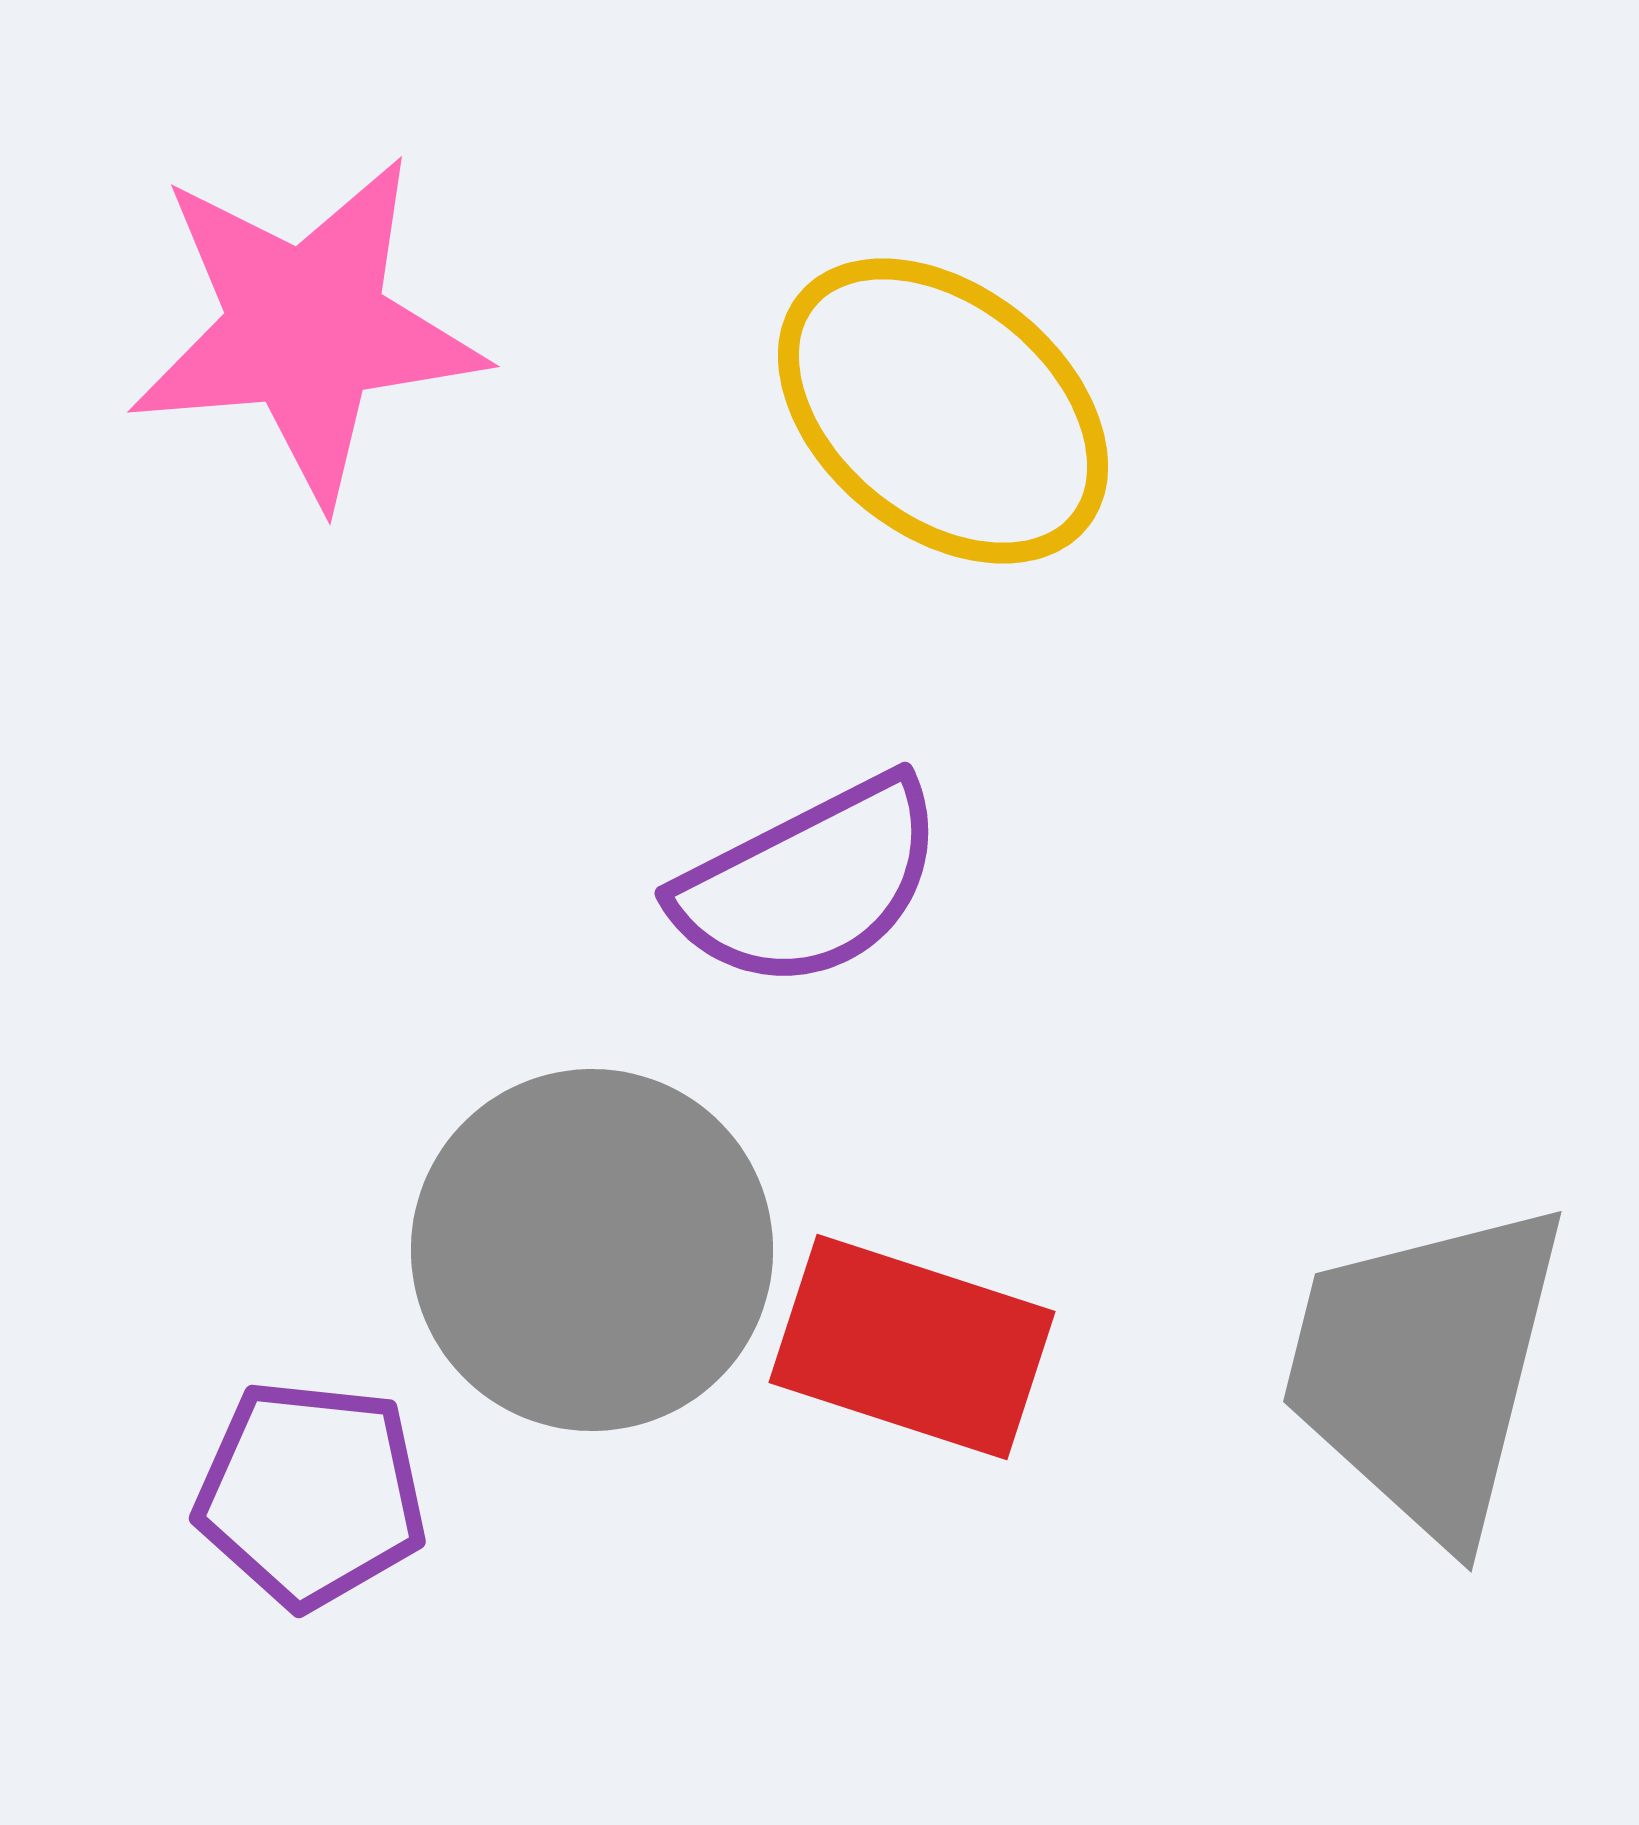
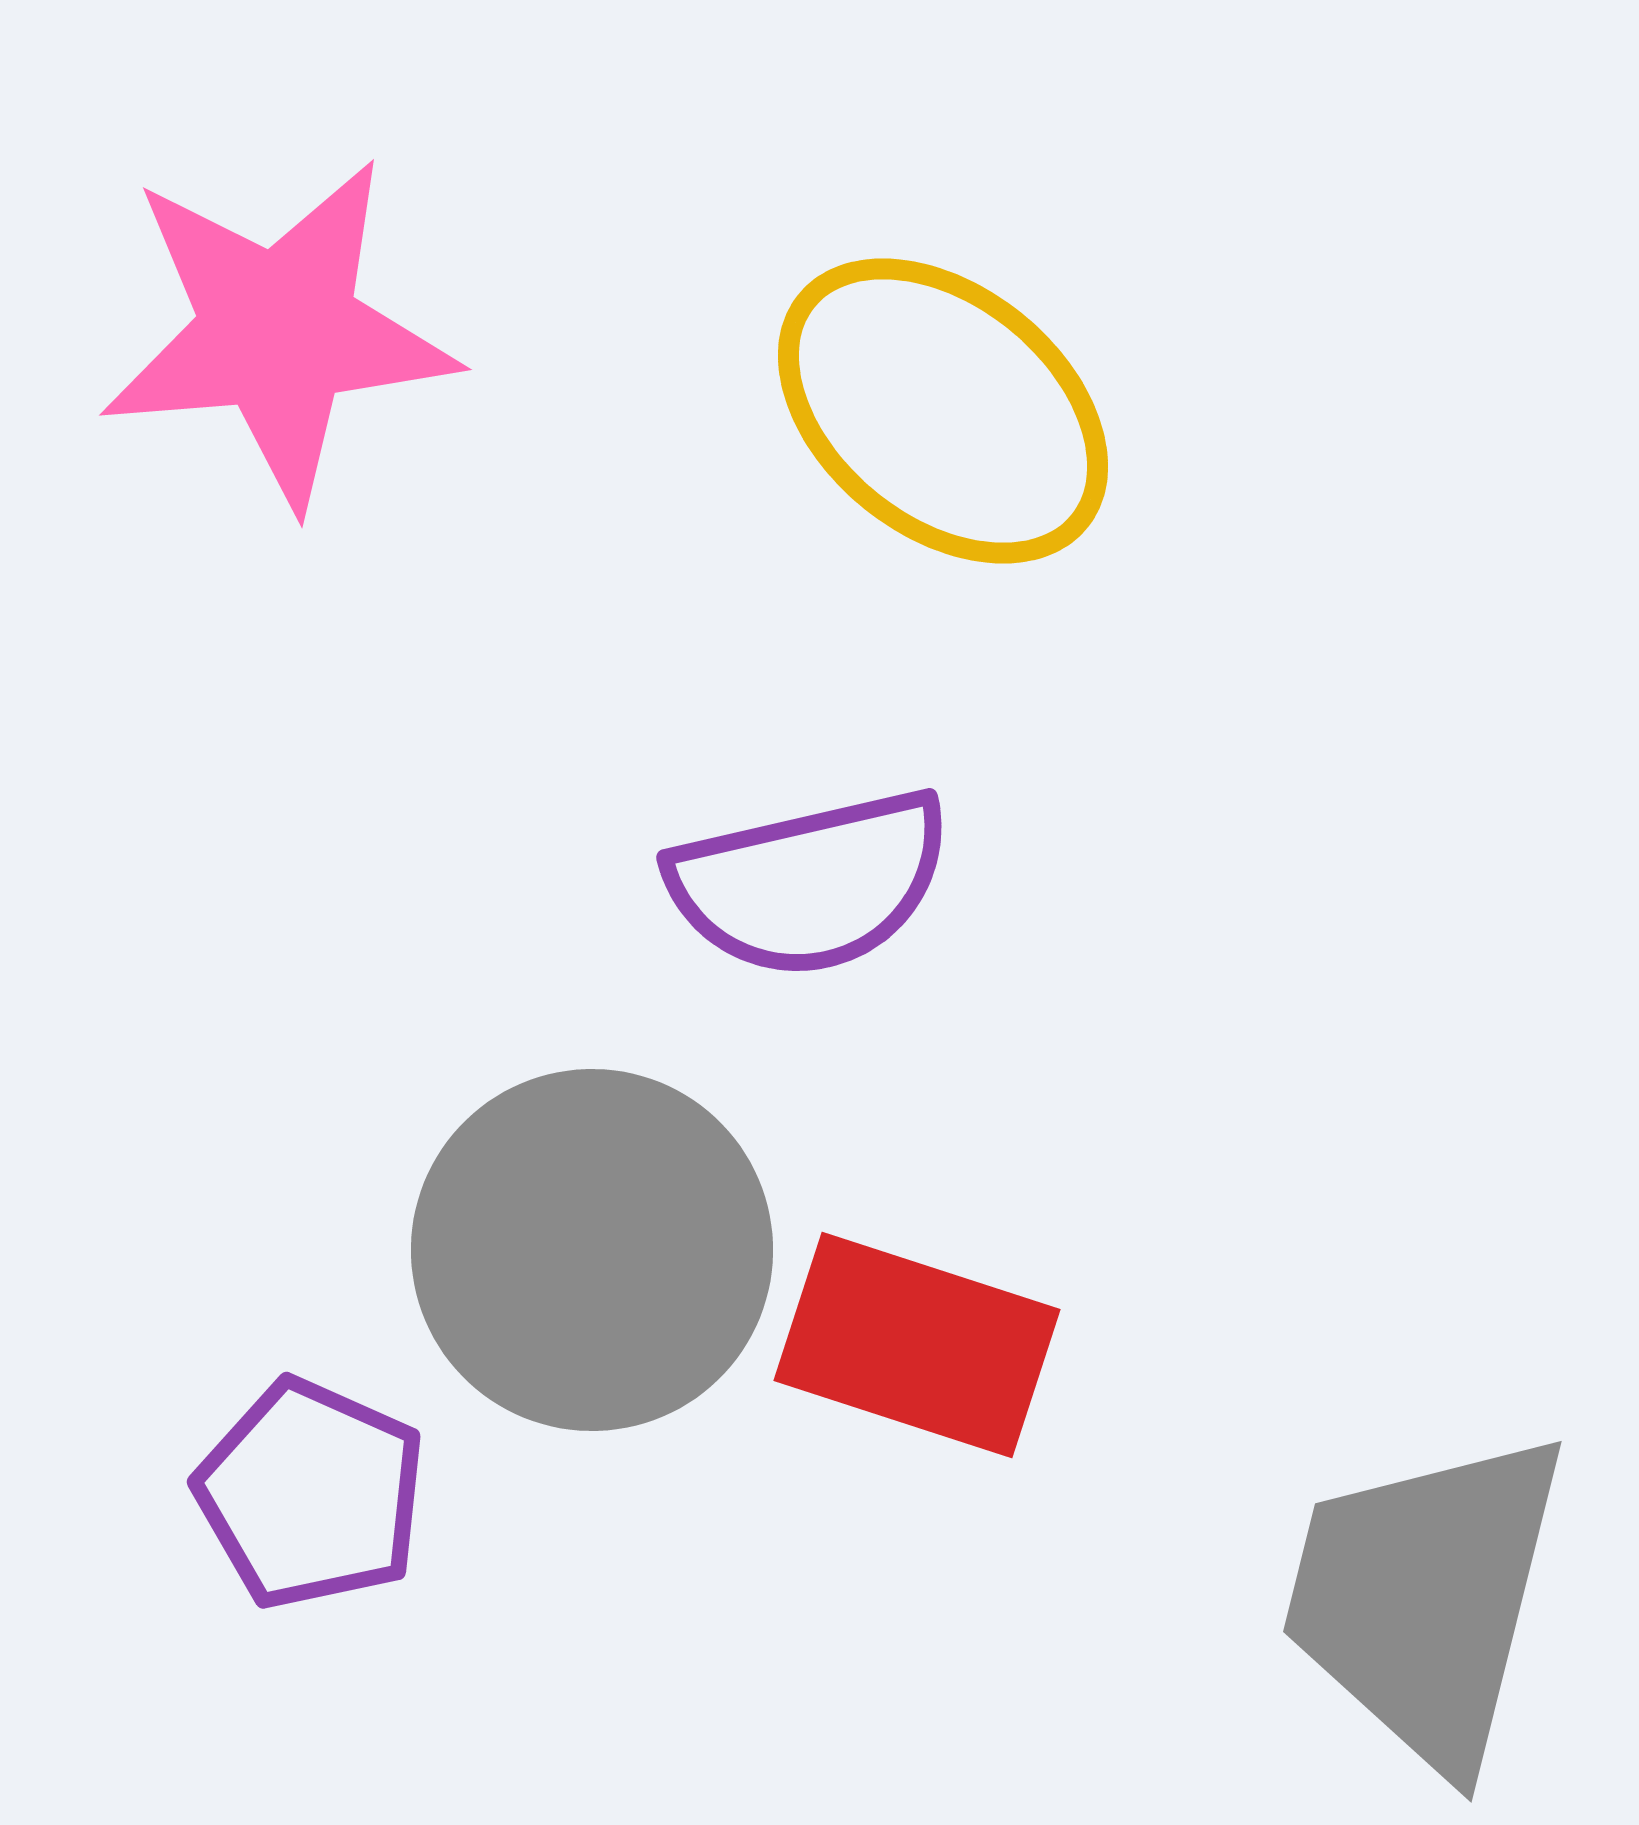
pink star: moved 28 px left, 3 px down
purple semicircle: rotated 14 degrees clockwise
red rectangle: moved 5 px right, 2 px up
gray trapezoid: moved 230 px down
purple pentagon: rotated 18 degrees clockwise
